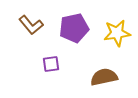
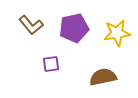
brown semicircle: moved 1 px left
